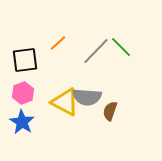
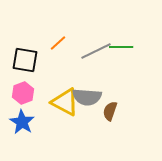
green line: rotated 45 degrees counterclockwise
gray line: rotated 20 degrees clockwise
black square: rotated 16 degrees clockwise
